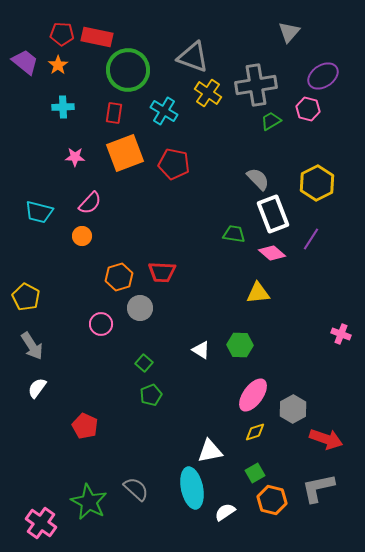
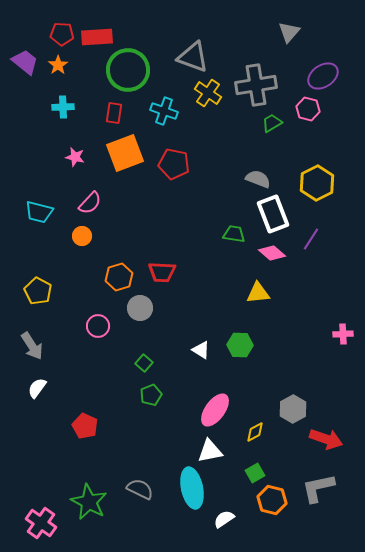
red rectangle at (97, 37): rotated 16 degrees counterclockwise
cyan cross at (164, 111): rotated 12 degrees counterclockwise
green trapezoid at (271, 121): moved 1 px right, 2 px down
pink star at (75, 157): rotated 12 degrees clockwise
gray semicircle at (258, 179): rotated 25 degrees counterclockwise
yellow pentagon at (26, 297): moved 12 px right, 6 px up
pink circle at (101, 324): moved 3 px left, 2 px down
pink cross at (341, 334): moved 2 px right; rotated 24 degrees counterclockwise
pink ellipse at (253, 395): moved 38 px left, 15 px down
yellow diamond at (255, 432): rotated 10 degrees counterclockwise
gray semicircle at (136, 489): moved 4 px right; rotated 16 degrees counterclockwise
white semicircle at (225, 512): moved 1 px left, 7 px down
